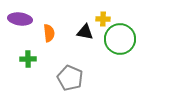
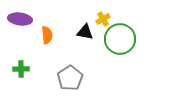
yellow cross: rotated 32 degrees counterclockwise
orange semicircle: moved 2 px left, 2 px down
green cross: moved 7 px left, 10 px down
gray pentagon: rotated 15 degrees clockwise
